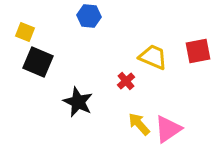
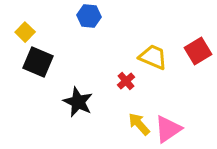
yellow square: rotated 24 degrees clockwise
red square: rotated 20 degrees counterclockwise
